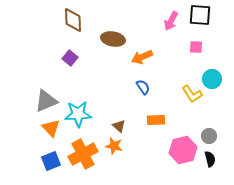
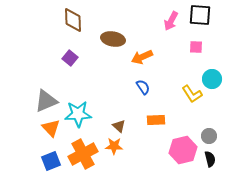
orange star: rotated 12 degrees counterclockwise
